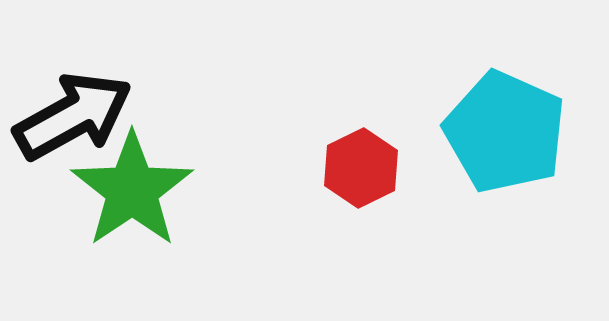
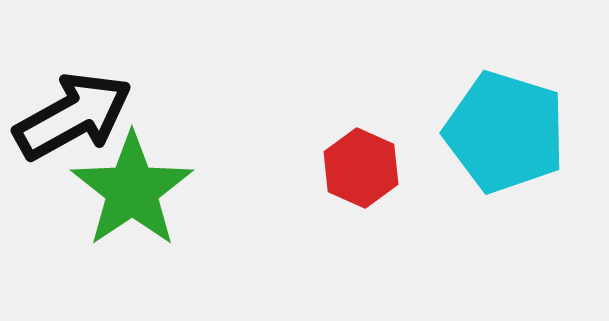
cyan pentagon: rotated 7 degrees counterclockwise
red hexagon: rotated 10 degrees counterclockwise
